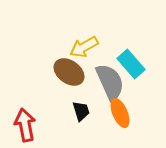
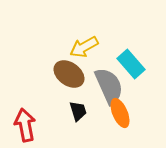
brown ellipse: moved 2 px down
gray semicircle: moved 1 px left, 4 px down
black trapezoid: moved 3 px left
